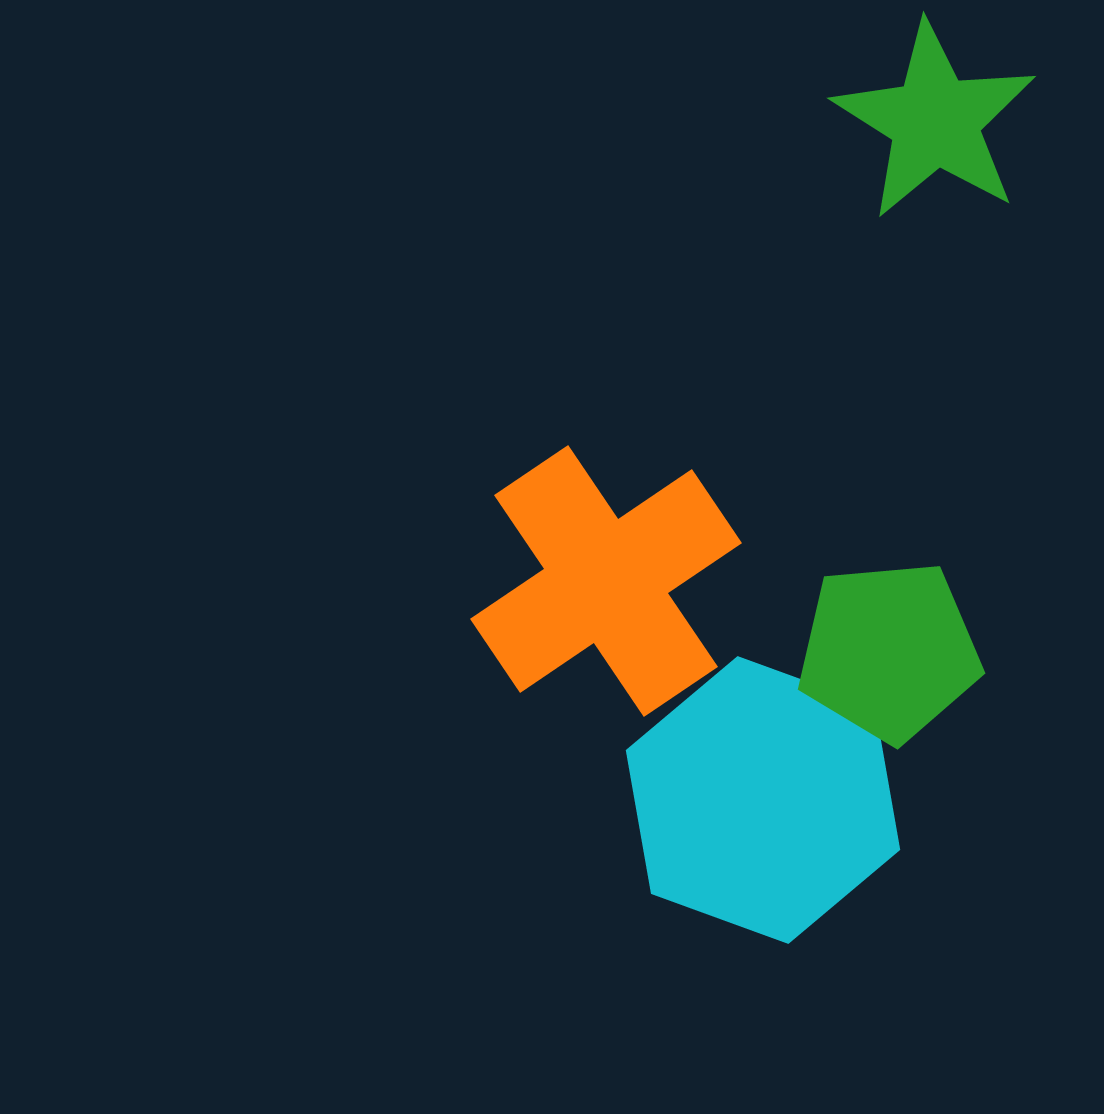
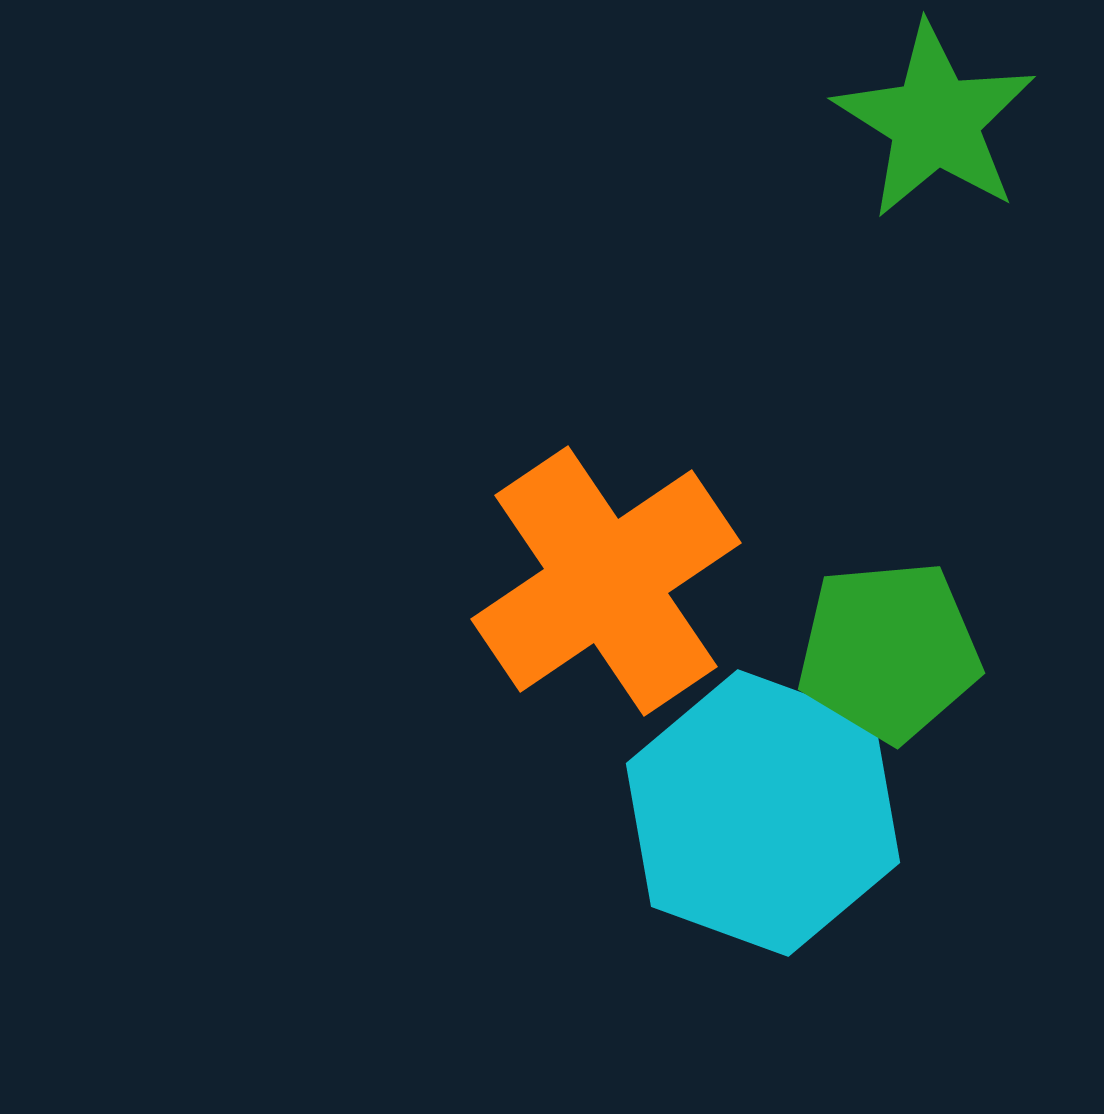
cyan hexagon: moved 13 px down
